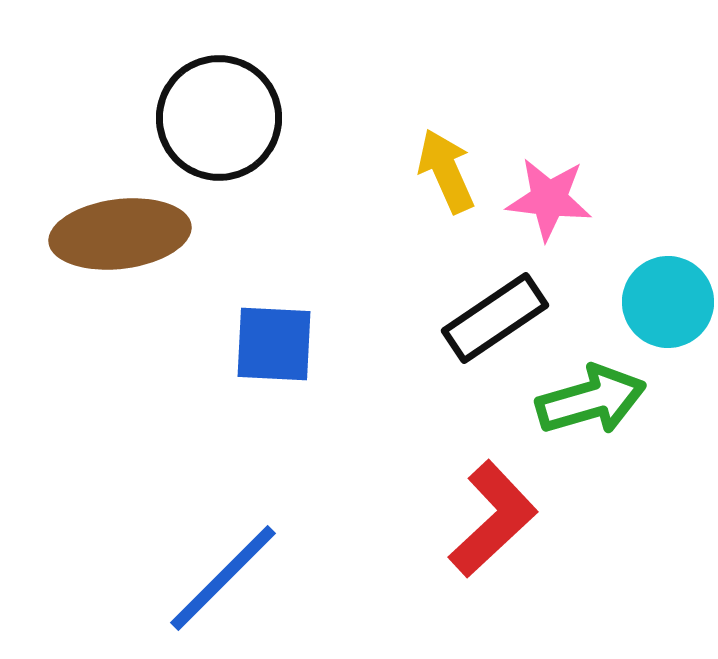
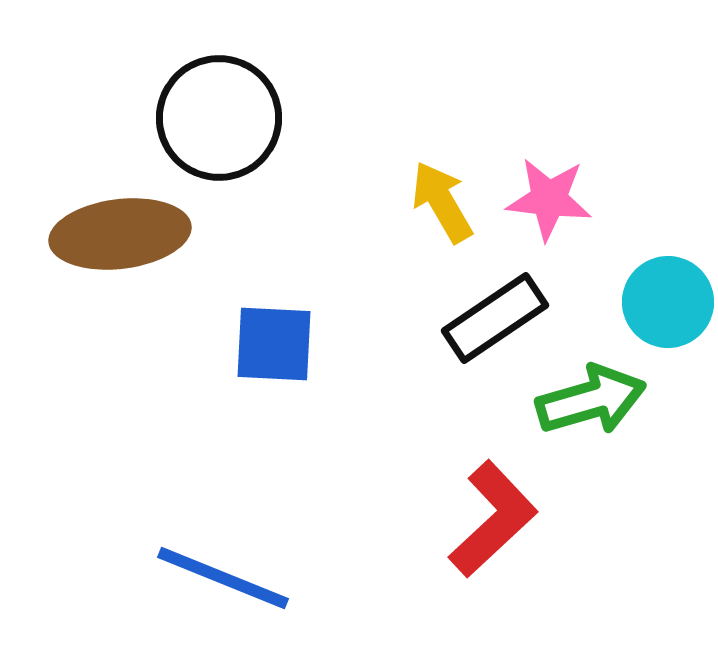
yellow arrow: moved 4 px left, 31 px down; rotated 6 degrees counterclockwise
blue line: rotated 67 degrees clockwise
